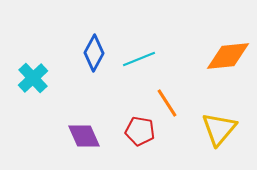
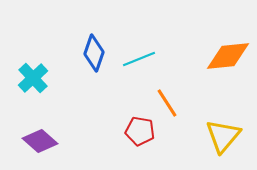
blue diamond: rotated 9 degrees counterclockwise
yellow triangle: moved 4 px right, 7 px down
purple diamond: moved 44 px left, 5 px down; rotated 24 degrees counterclockwise
